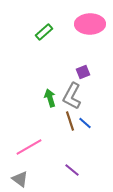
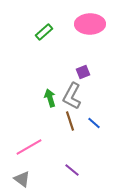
blue line: moved 9 px right
gray triangle: moved 2 px right
